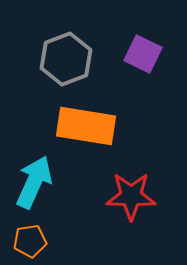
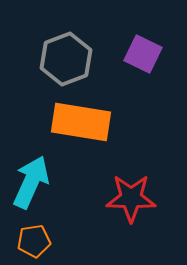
orange rectangle: moved 5 px left, 4 px up
cyan arrow: moved 3 px left
red star: moved 2 px down
orange pentagon: moved 4 px right
